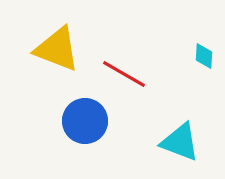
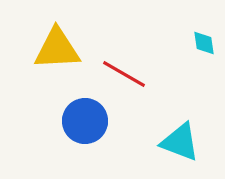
yellow triangle: rotated 24 degrees counterclockwise
cyan diamond: moved 13 px up; rotated 12 degrees counterclockwise
